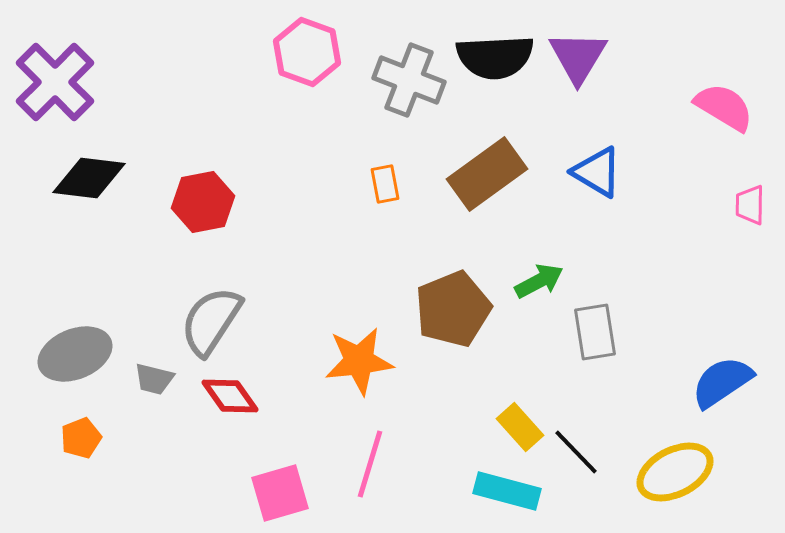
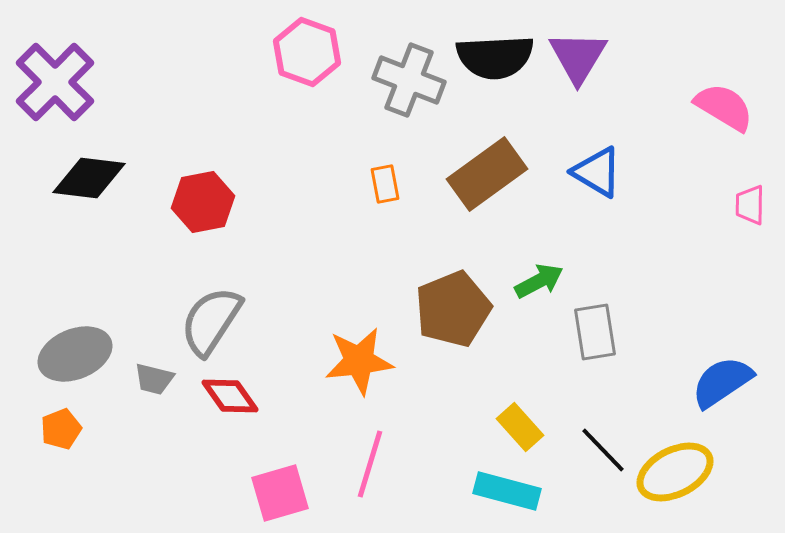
orange pentagon: moved 20 px left, 9 px up
black line: moved 27 px right, 2 px up
